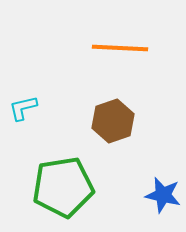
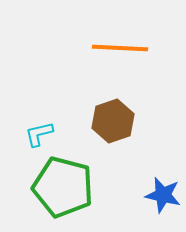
cyan L-shape: moved 16 px right, 26 px down
green pentagon: rotated 24 degrees clockwise
